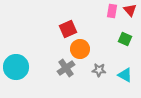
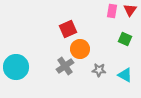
red triangle: rotated 16 degrees clockwise
gray cross: moved 1 px left, 2 px up
